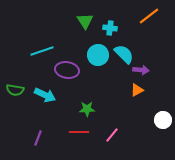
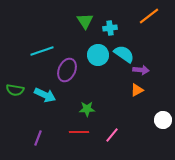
cyan cross: rotated 16 degrees counterclockwise
cyan semicircle: rotated 10 degrees counterclockwise
purple ellipse: rotated 75 degrees counterclockwise
